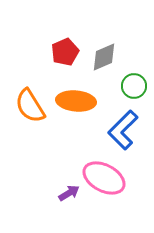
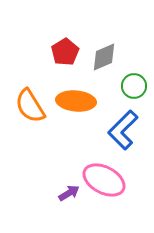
red pentagon: rotated 8 degrees counterclockwise
pink ellipse: moved 2 px down
